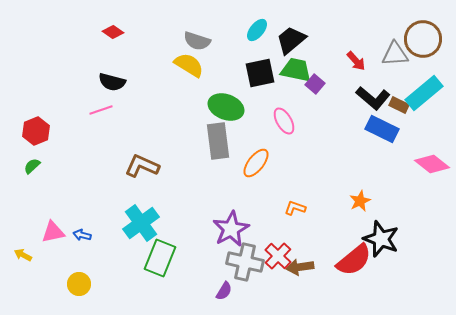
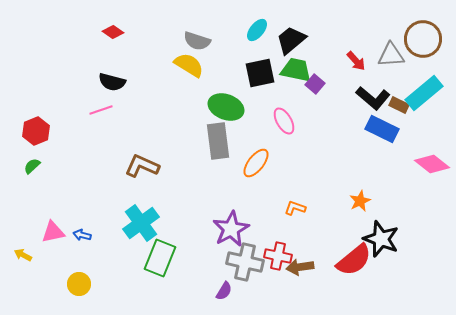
gray triangle: moved 4 px left, 1 px down
red cross: rotated 32 degrees counterclockwise
